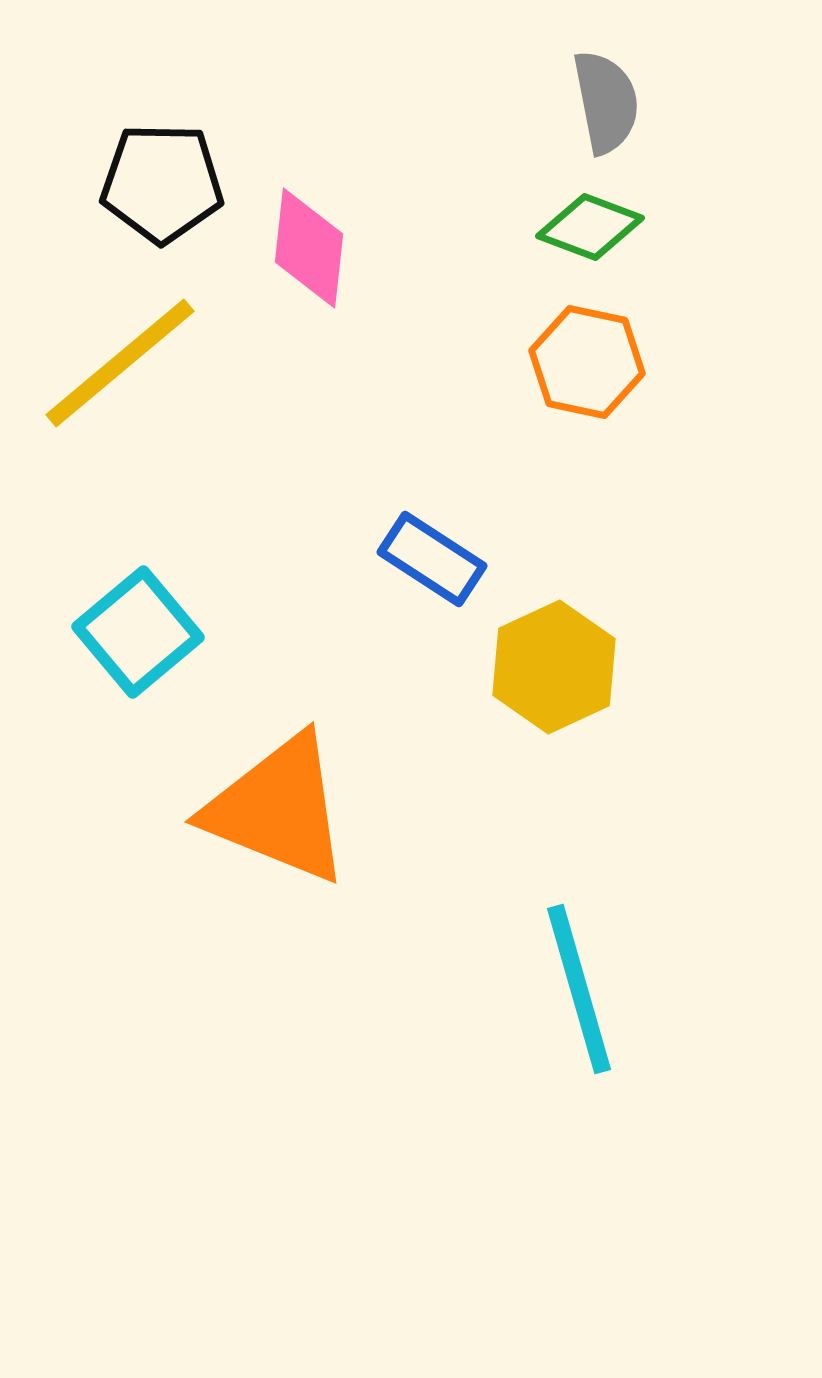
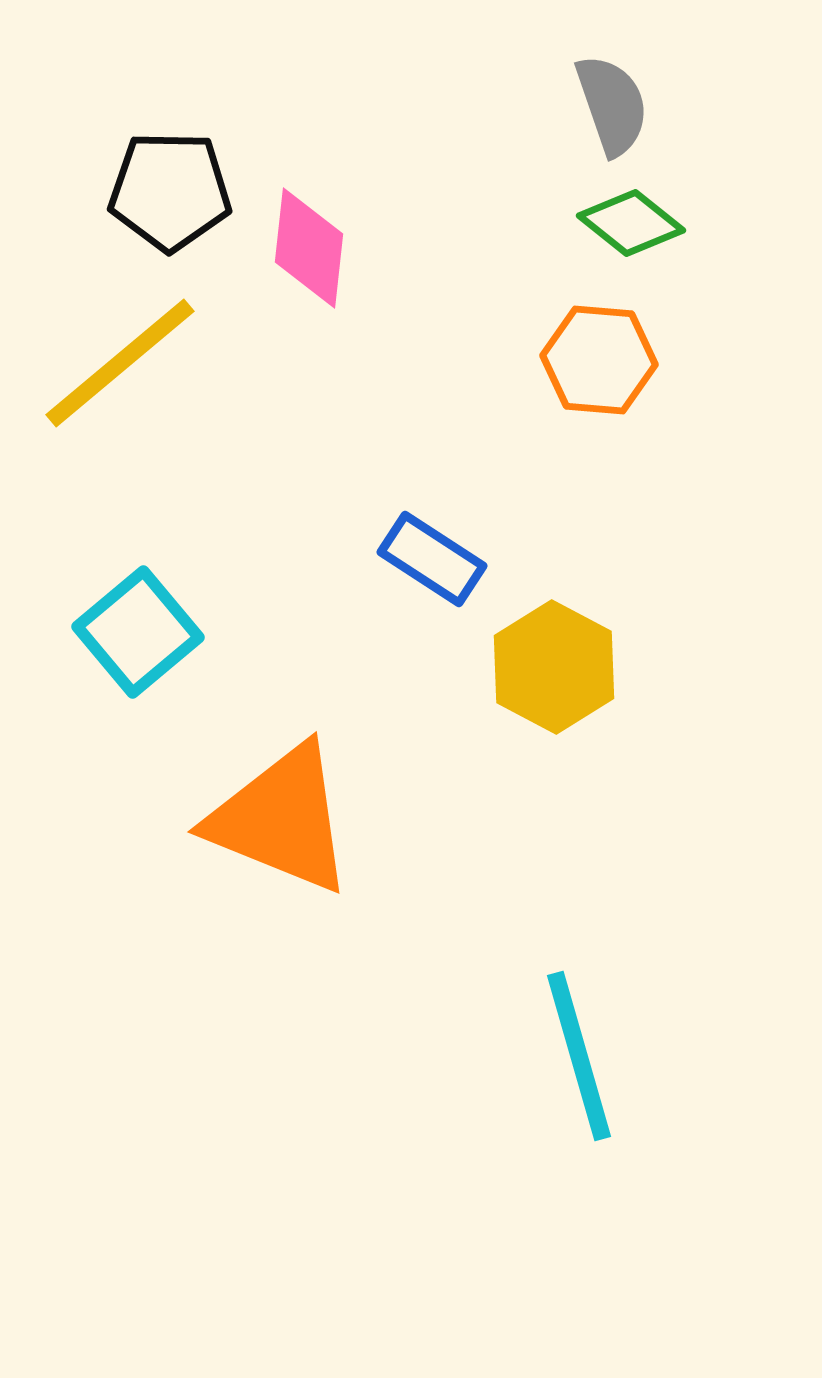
gray semicircle: moved 6 px right, 3 px down; rotated 8 degrees counterclockwise
black pentagon: moved 8 px right, 8 px down
green diamond: moved 41 px right, 4 px up; rotated 18 degrees clockwise
orange hexagon: moved 12 px right, 2 px up; rotated 7 degrees counterclockwise
yellow hexagon: rotated 7 degrees counterclockwise
orange triangle: moved 3 px right, 10 px down
cyan line: moved 67 px down
